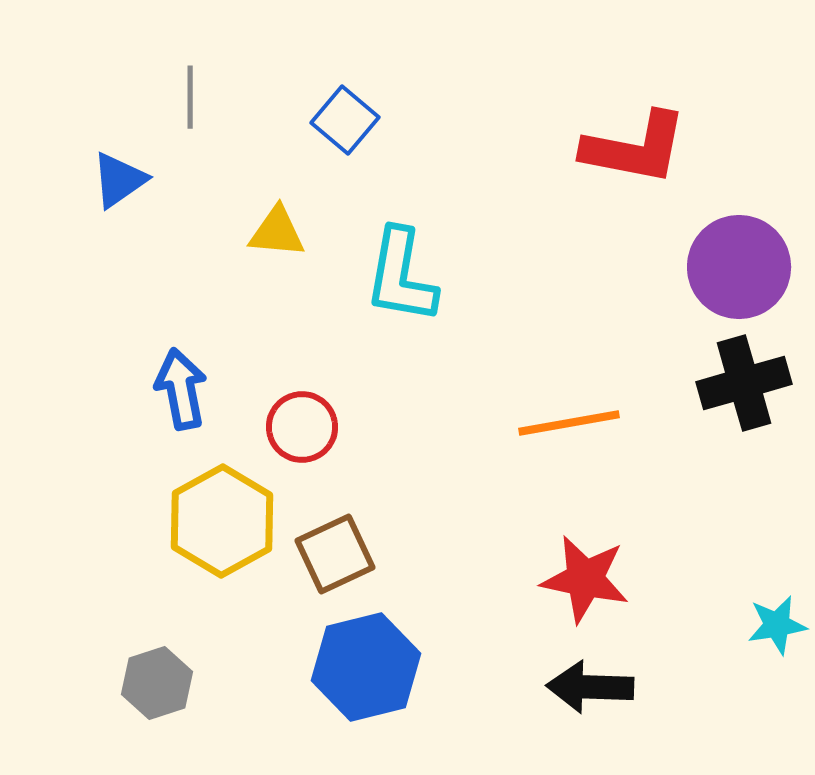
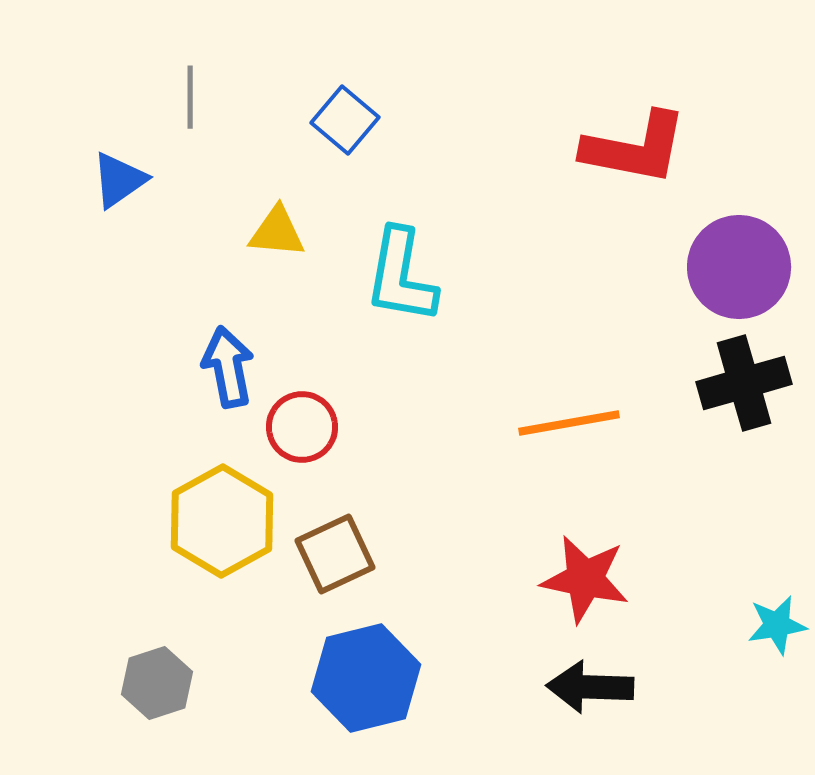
blue arrow: moved 47 px right, 22 px up
blue hexagon: moved 11 px down
